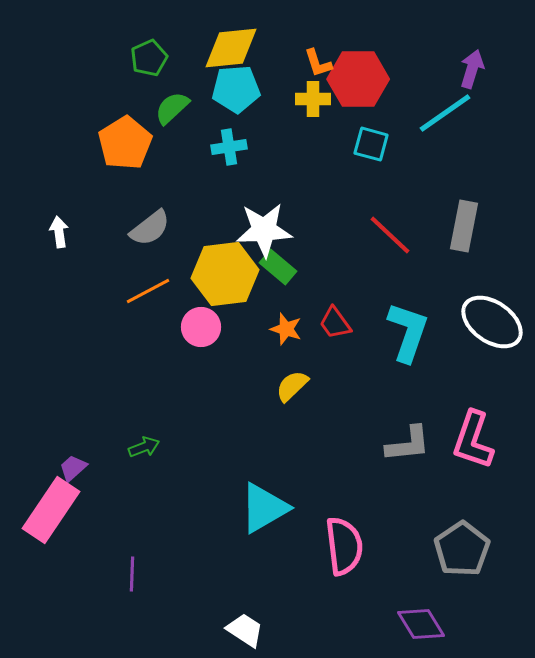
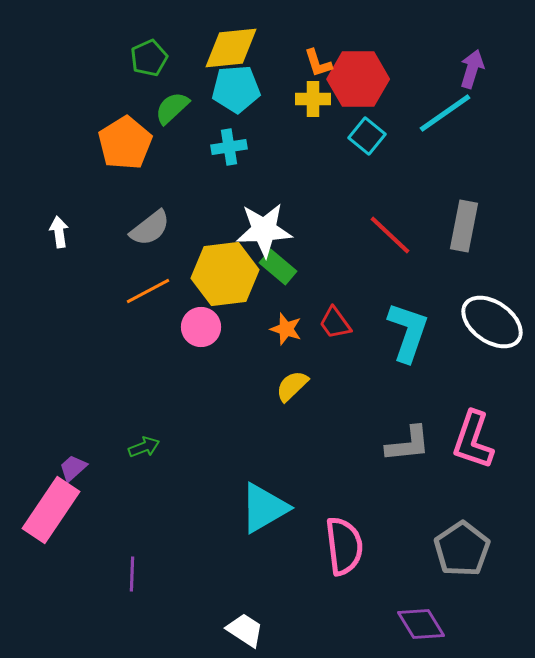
cyan square: moved 4 px left, 8 px up; rotated 24 degrees clockwise
